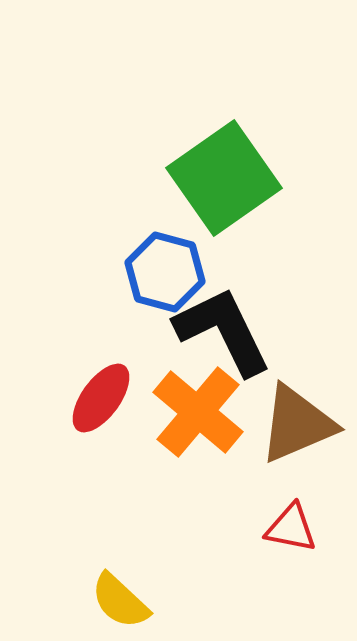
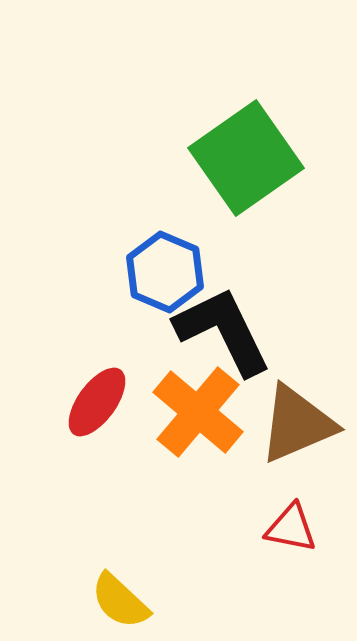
green square: moved 22 px right, 20 px up
blue hexagon: rotated 8 degrees clockwise
red ellipse: moved 4 px left, 4 px down
